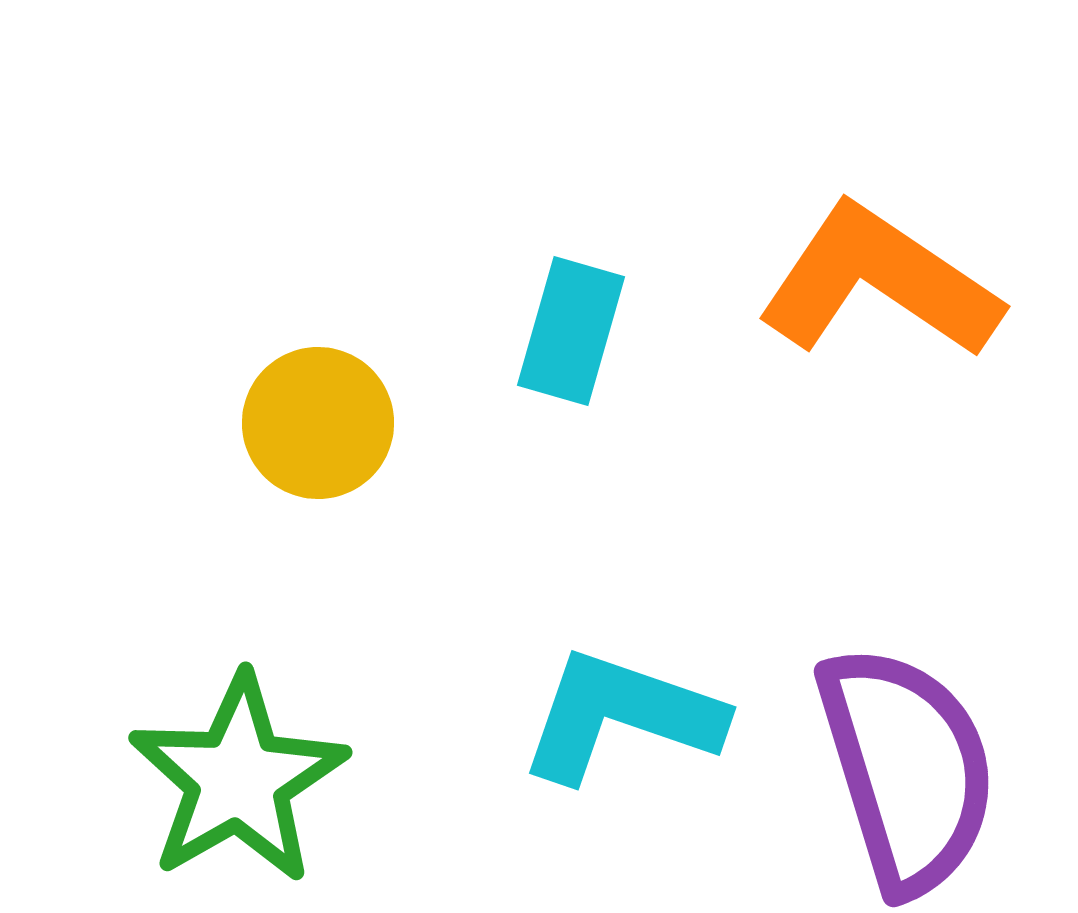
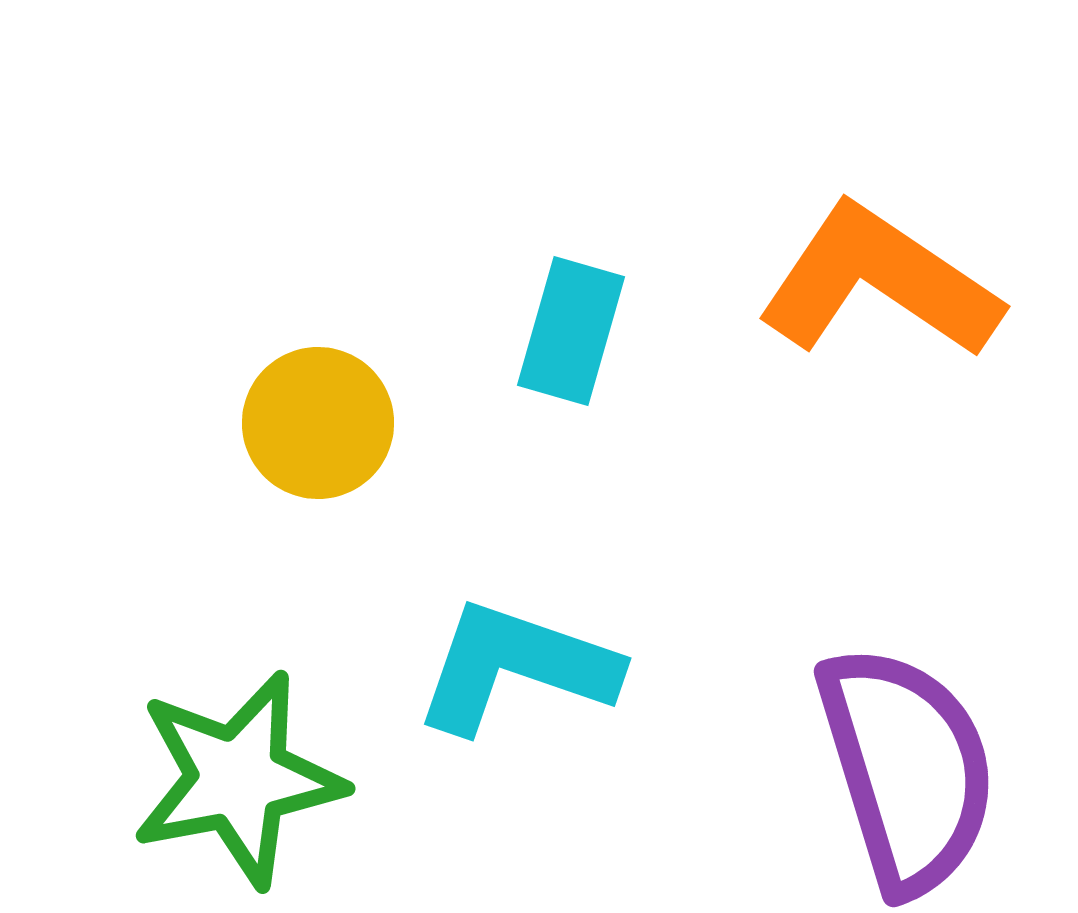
cyan L-shape: moved 105 px left, 49 px up
green star: rotated 19 degrees clockwise
